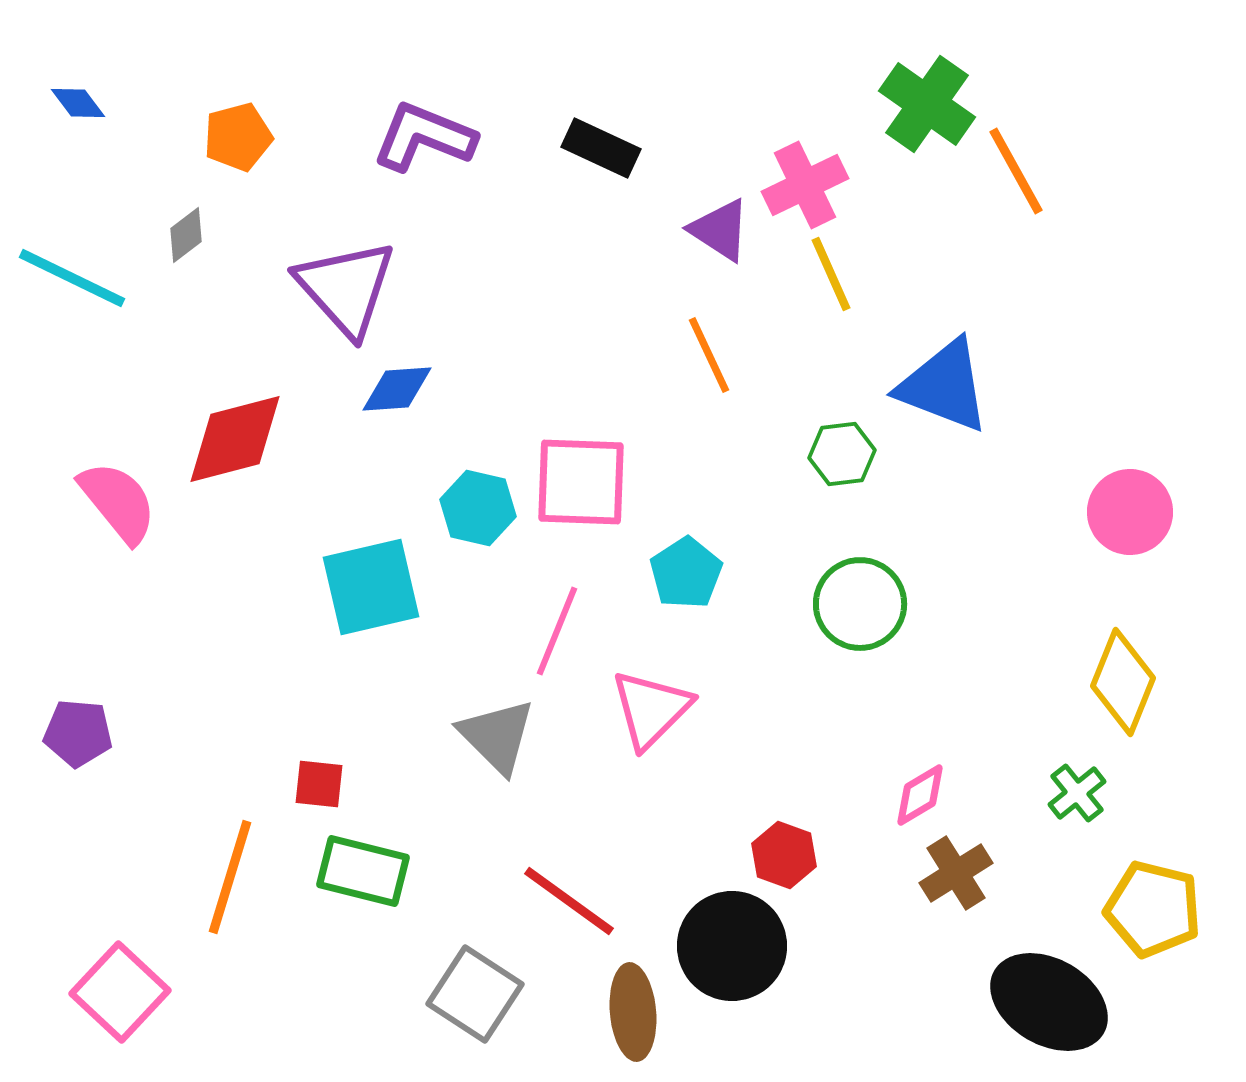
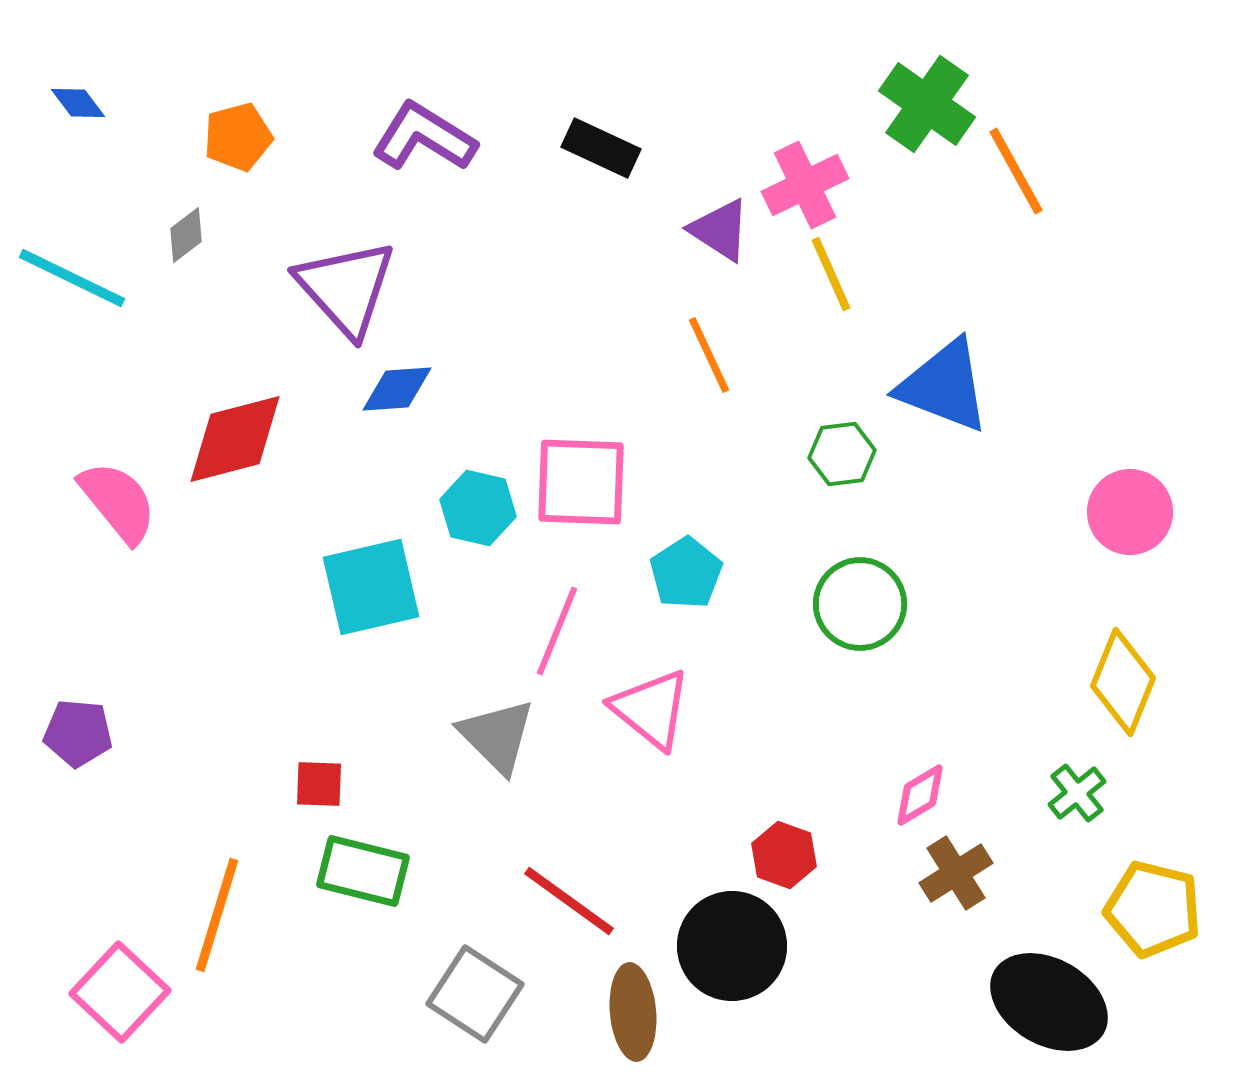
purple L-shape at (424, 137): rotated 10 degrees clockwise
pink triangle at (651, 709): rotated 36 degrees counterclockwise
red square at (319, 784): rotated 4 degrees counterclockwise
orange line at (230, 877): moved 13 px left, 38 px down
